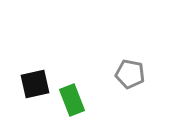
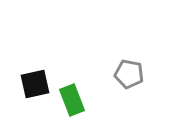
gray pentagon: moved 1 px left
